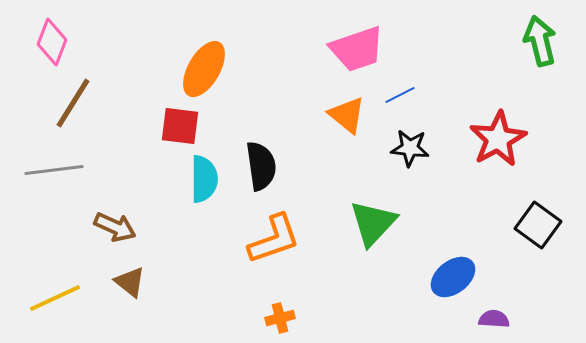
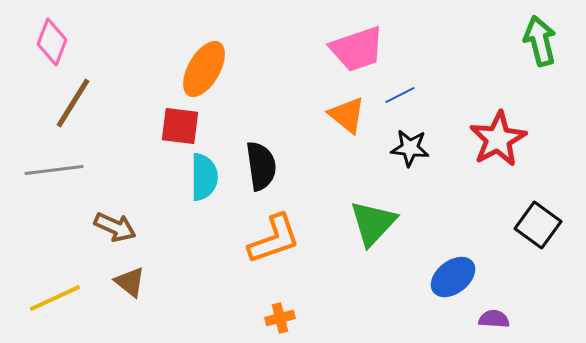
cyan semicircle: moved 2 px up
